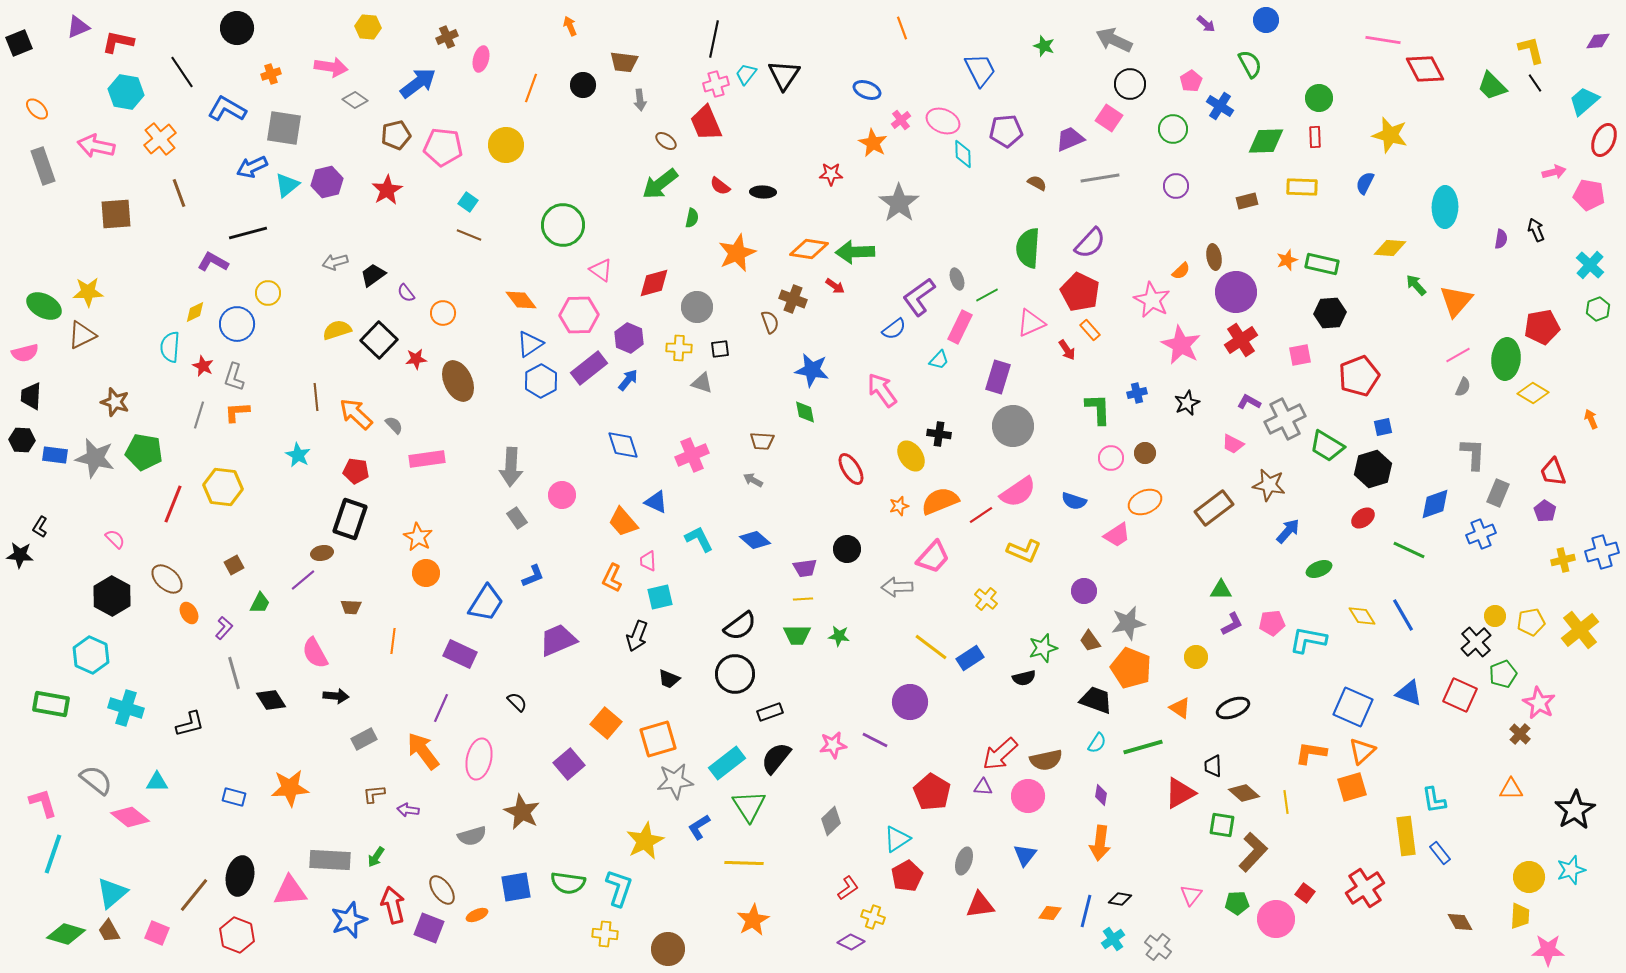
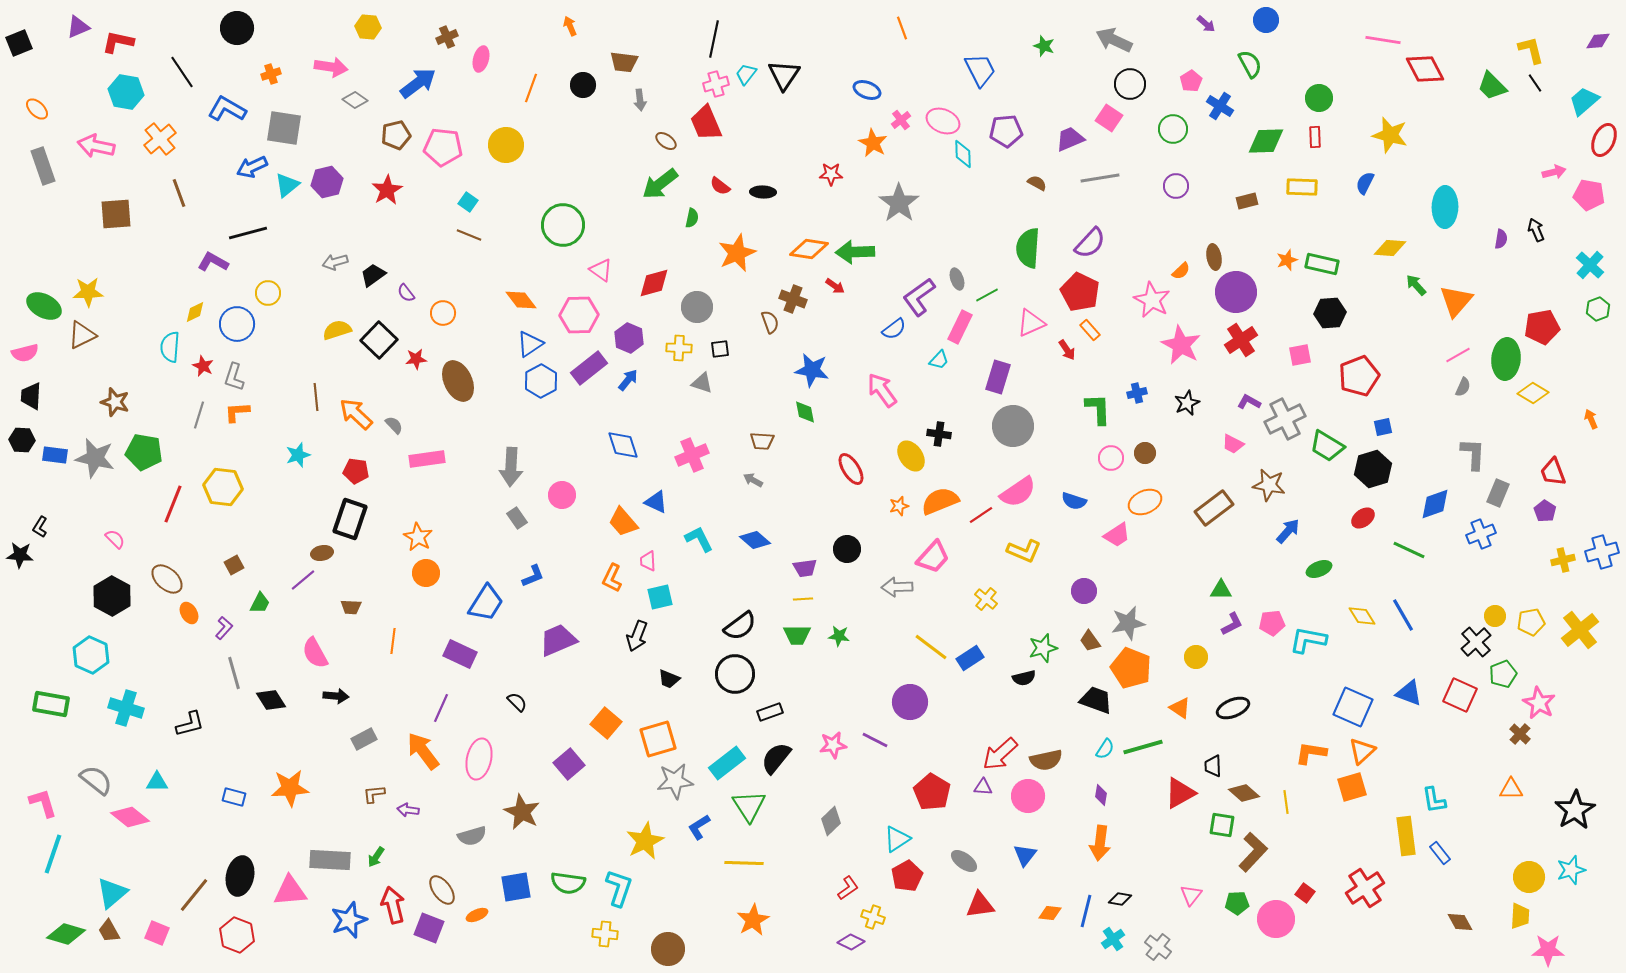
cyan star at (298, 455): rotated 25 degrees clockwise
cyan semicircle at (1097, 743): moved 8 px right, 6 px down
gray ellipse at (964, 861): rotated 72 degrees counterclockwise
